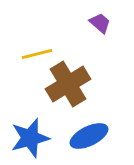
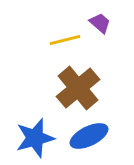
yellow line: moved 28 px right, 14 px up
brown cross: moved 10 px right, 4 px down; rotated 9 degrees counterclockwise
blue star: moved 5 px right
